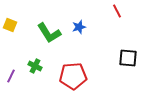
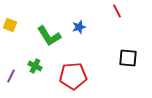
green L-shape: moved 3 px down
